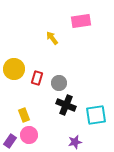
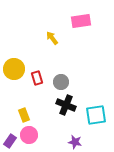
red rectangle: rotated 32 degrees counterclockwise
gray circle: moved 2 px right, 1 px up
purple star: rotated 24 degrees clockwise
